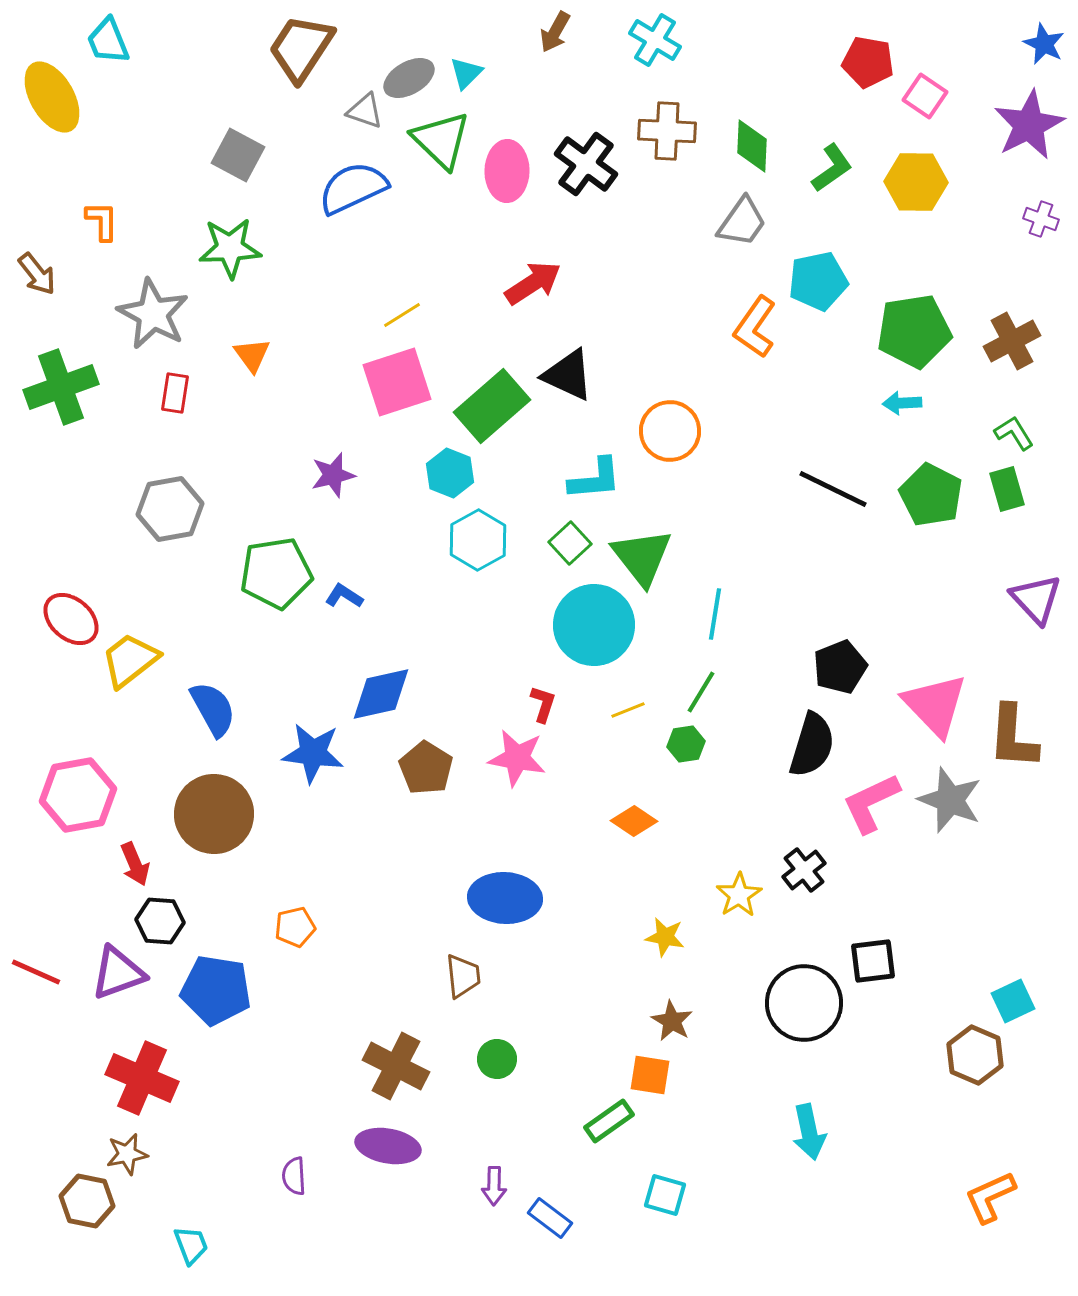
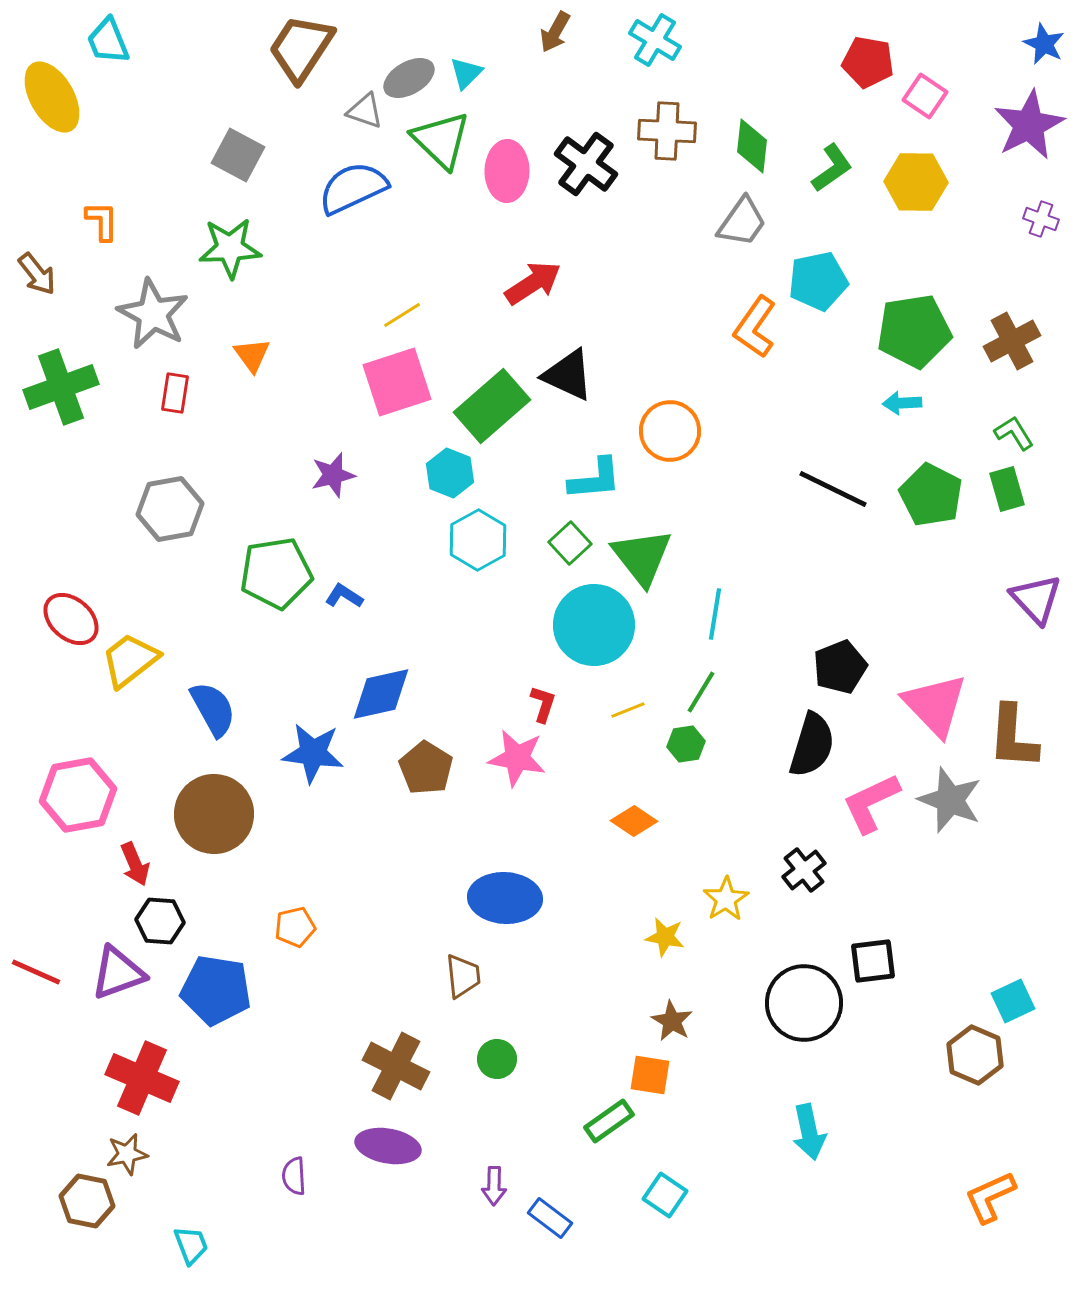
green diamond at (752, 146): rotated 4 degrees clockwise
yellow star at (739, 895): moved 13 px left, 4 px down
cyan square at (665, 1195): rotated 18 degrees clockwise
